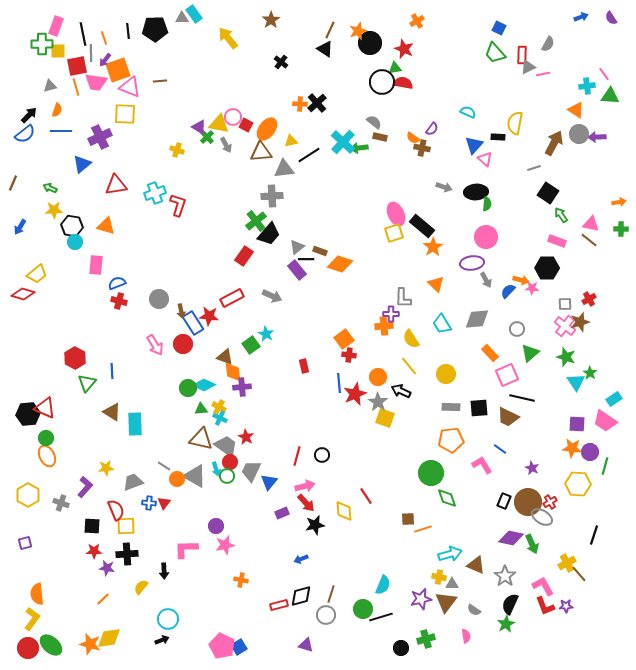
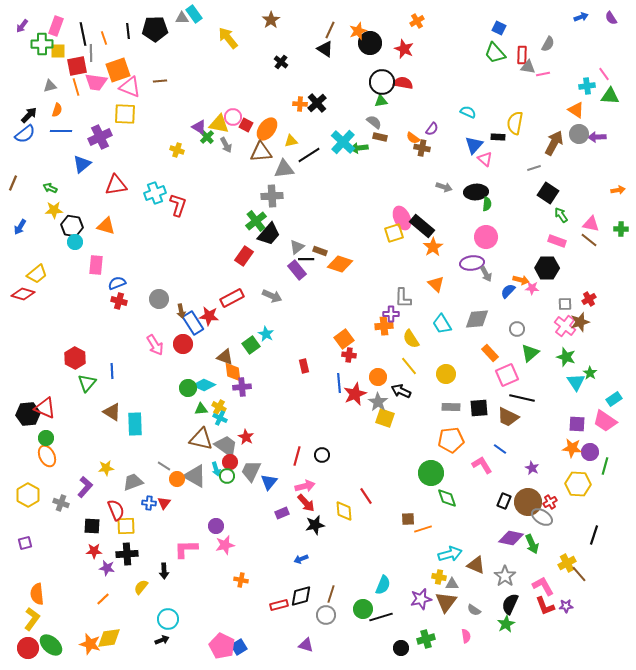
purple arrow at (105, 60): moved 83 px left, 34 px up
gray triangle at (528, 67): rotated 35 degrees clockwise
green triangle at (395, 68): moved 14 px left, 33 px down
orange arrow at (619, 202): moved 1 px left, 12 px up
pink ellipse at (396, 214): moved 6 px right, 4 px down
gray arrow at (486, 280): moved 6 px up
